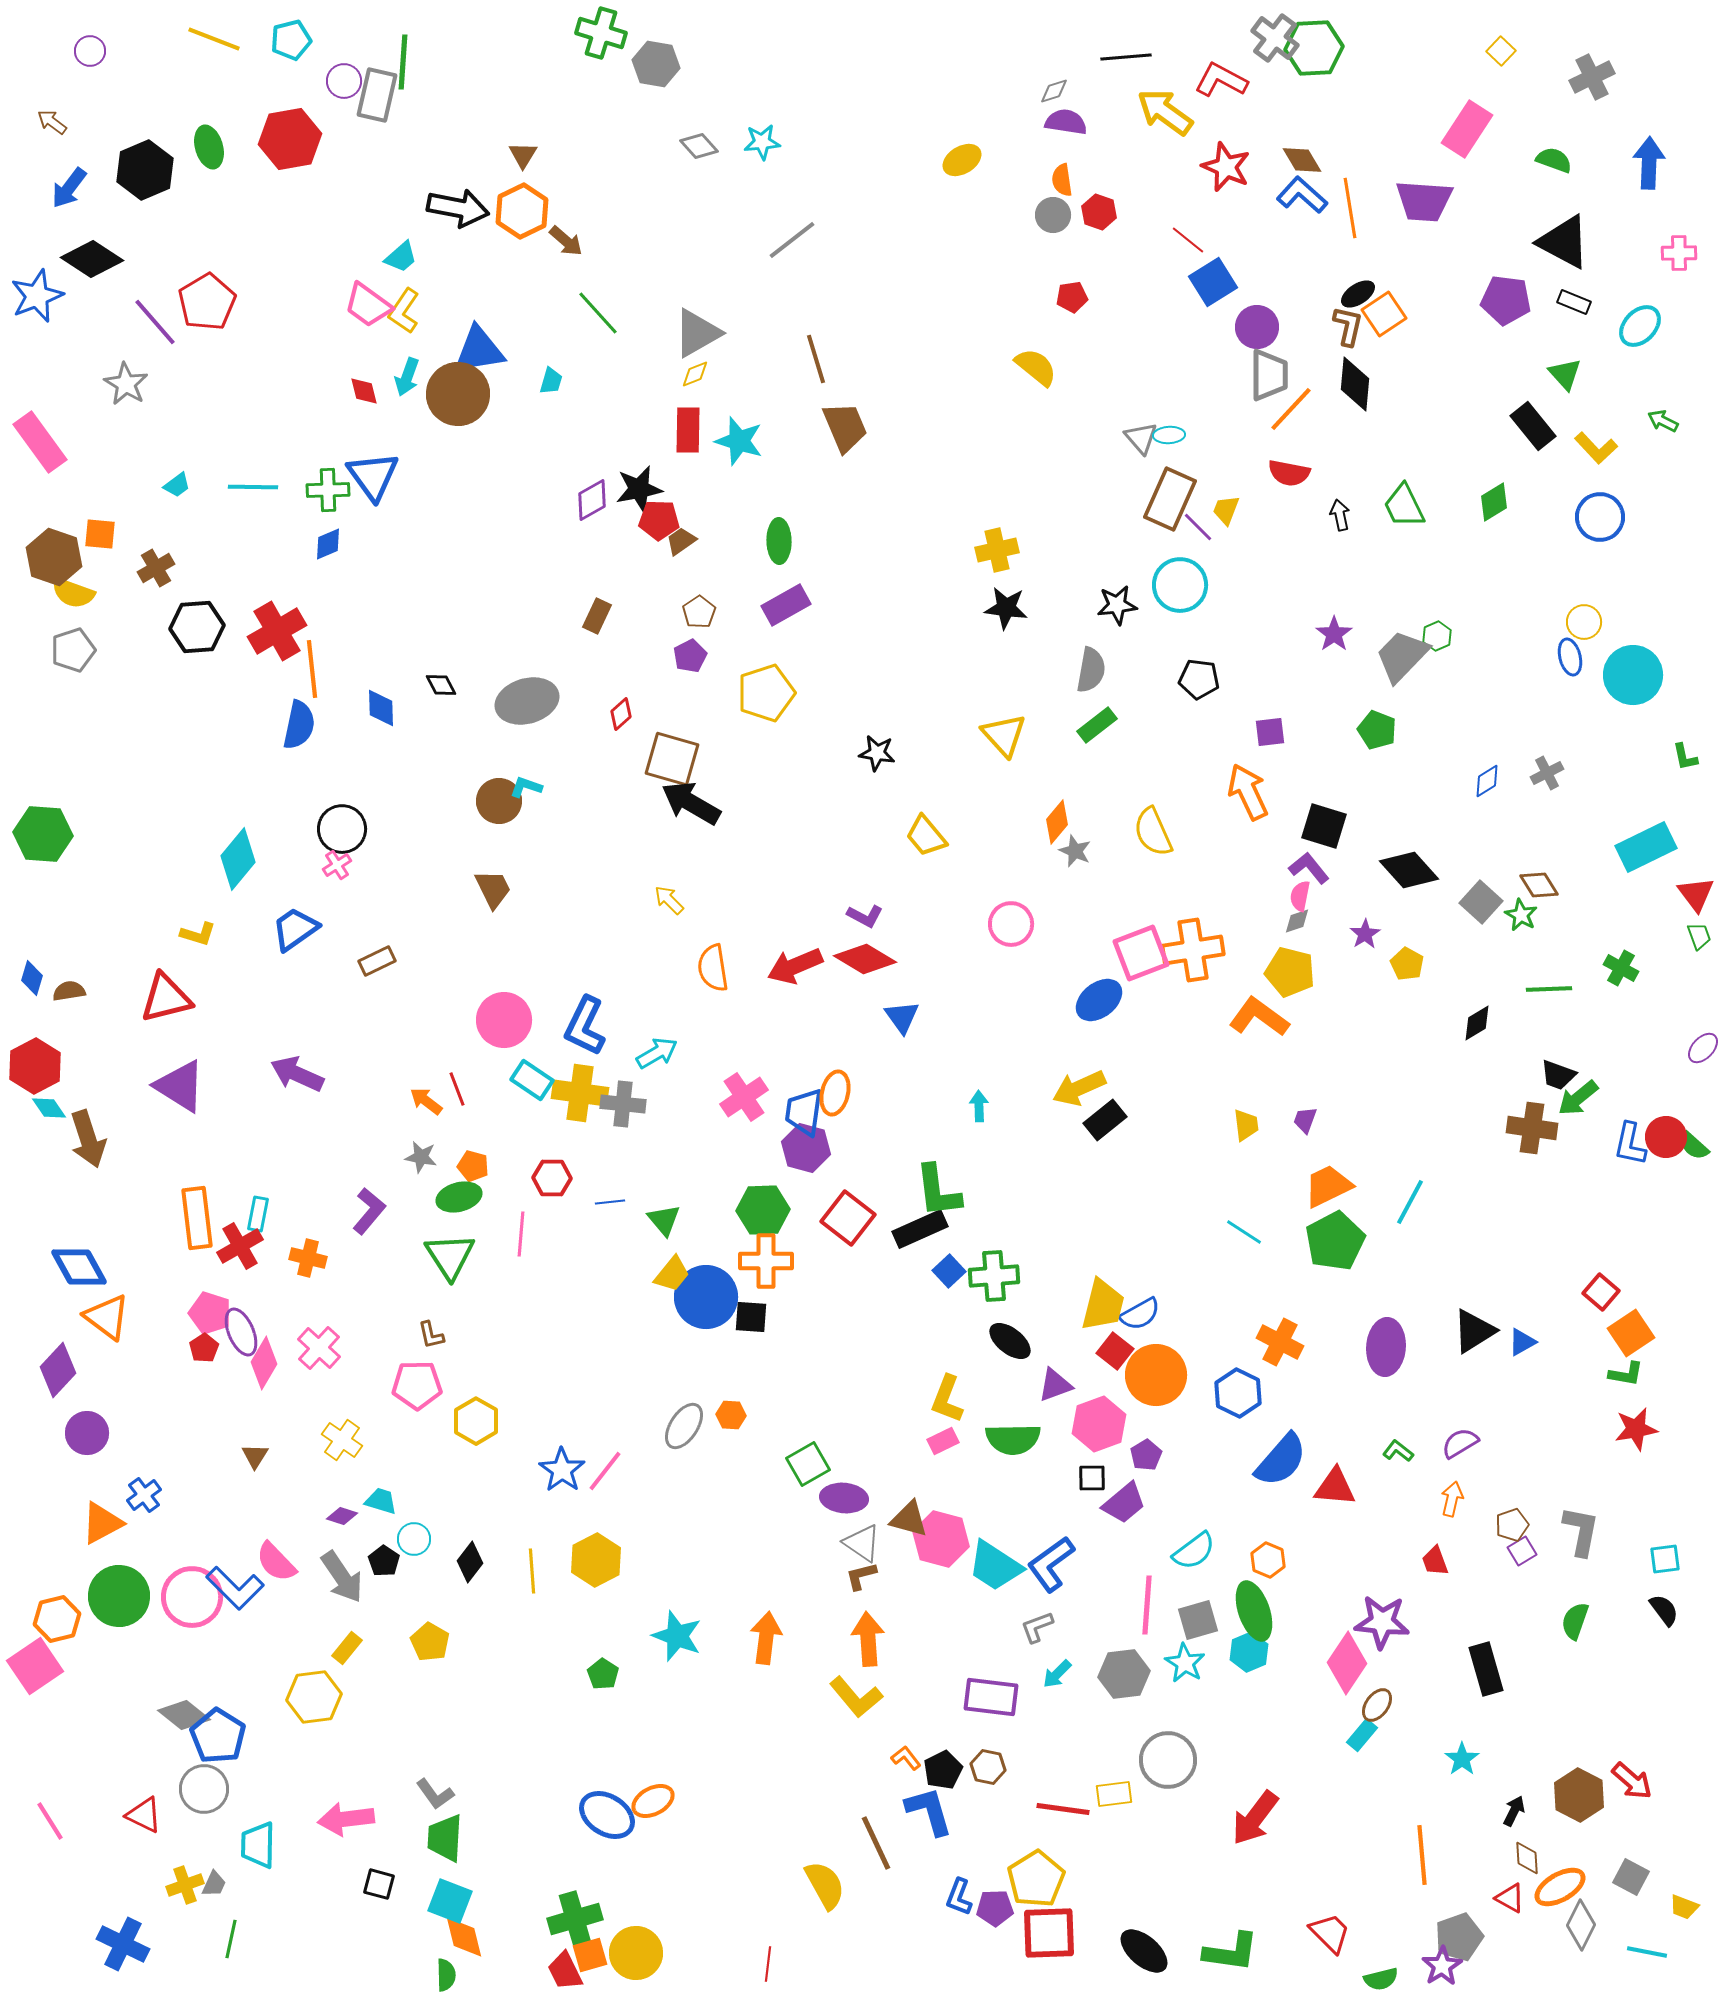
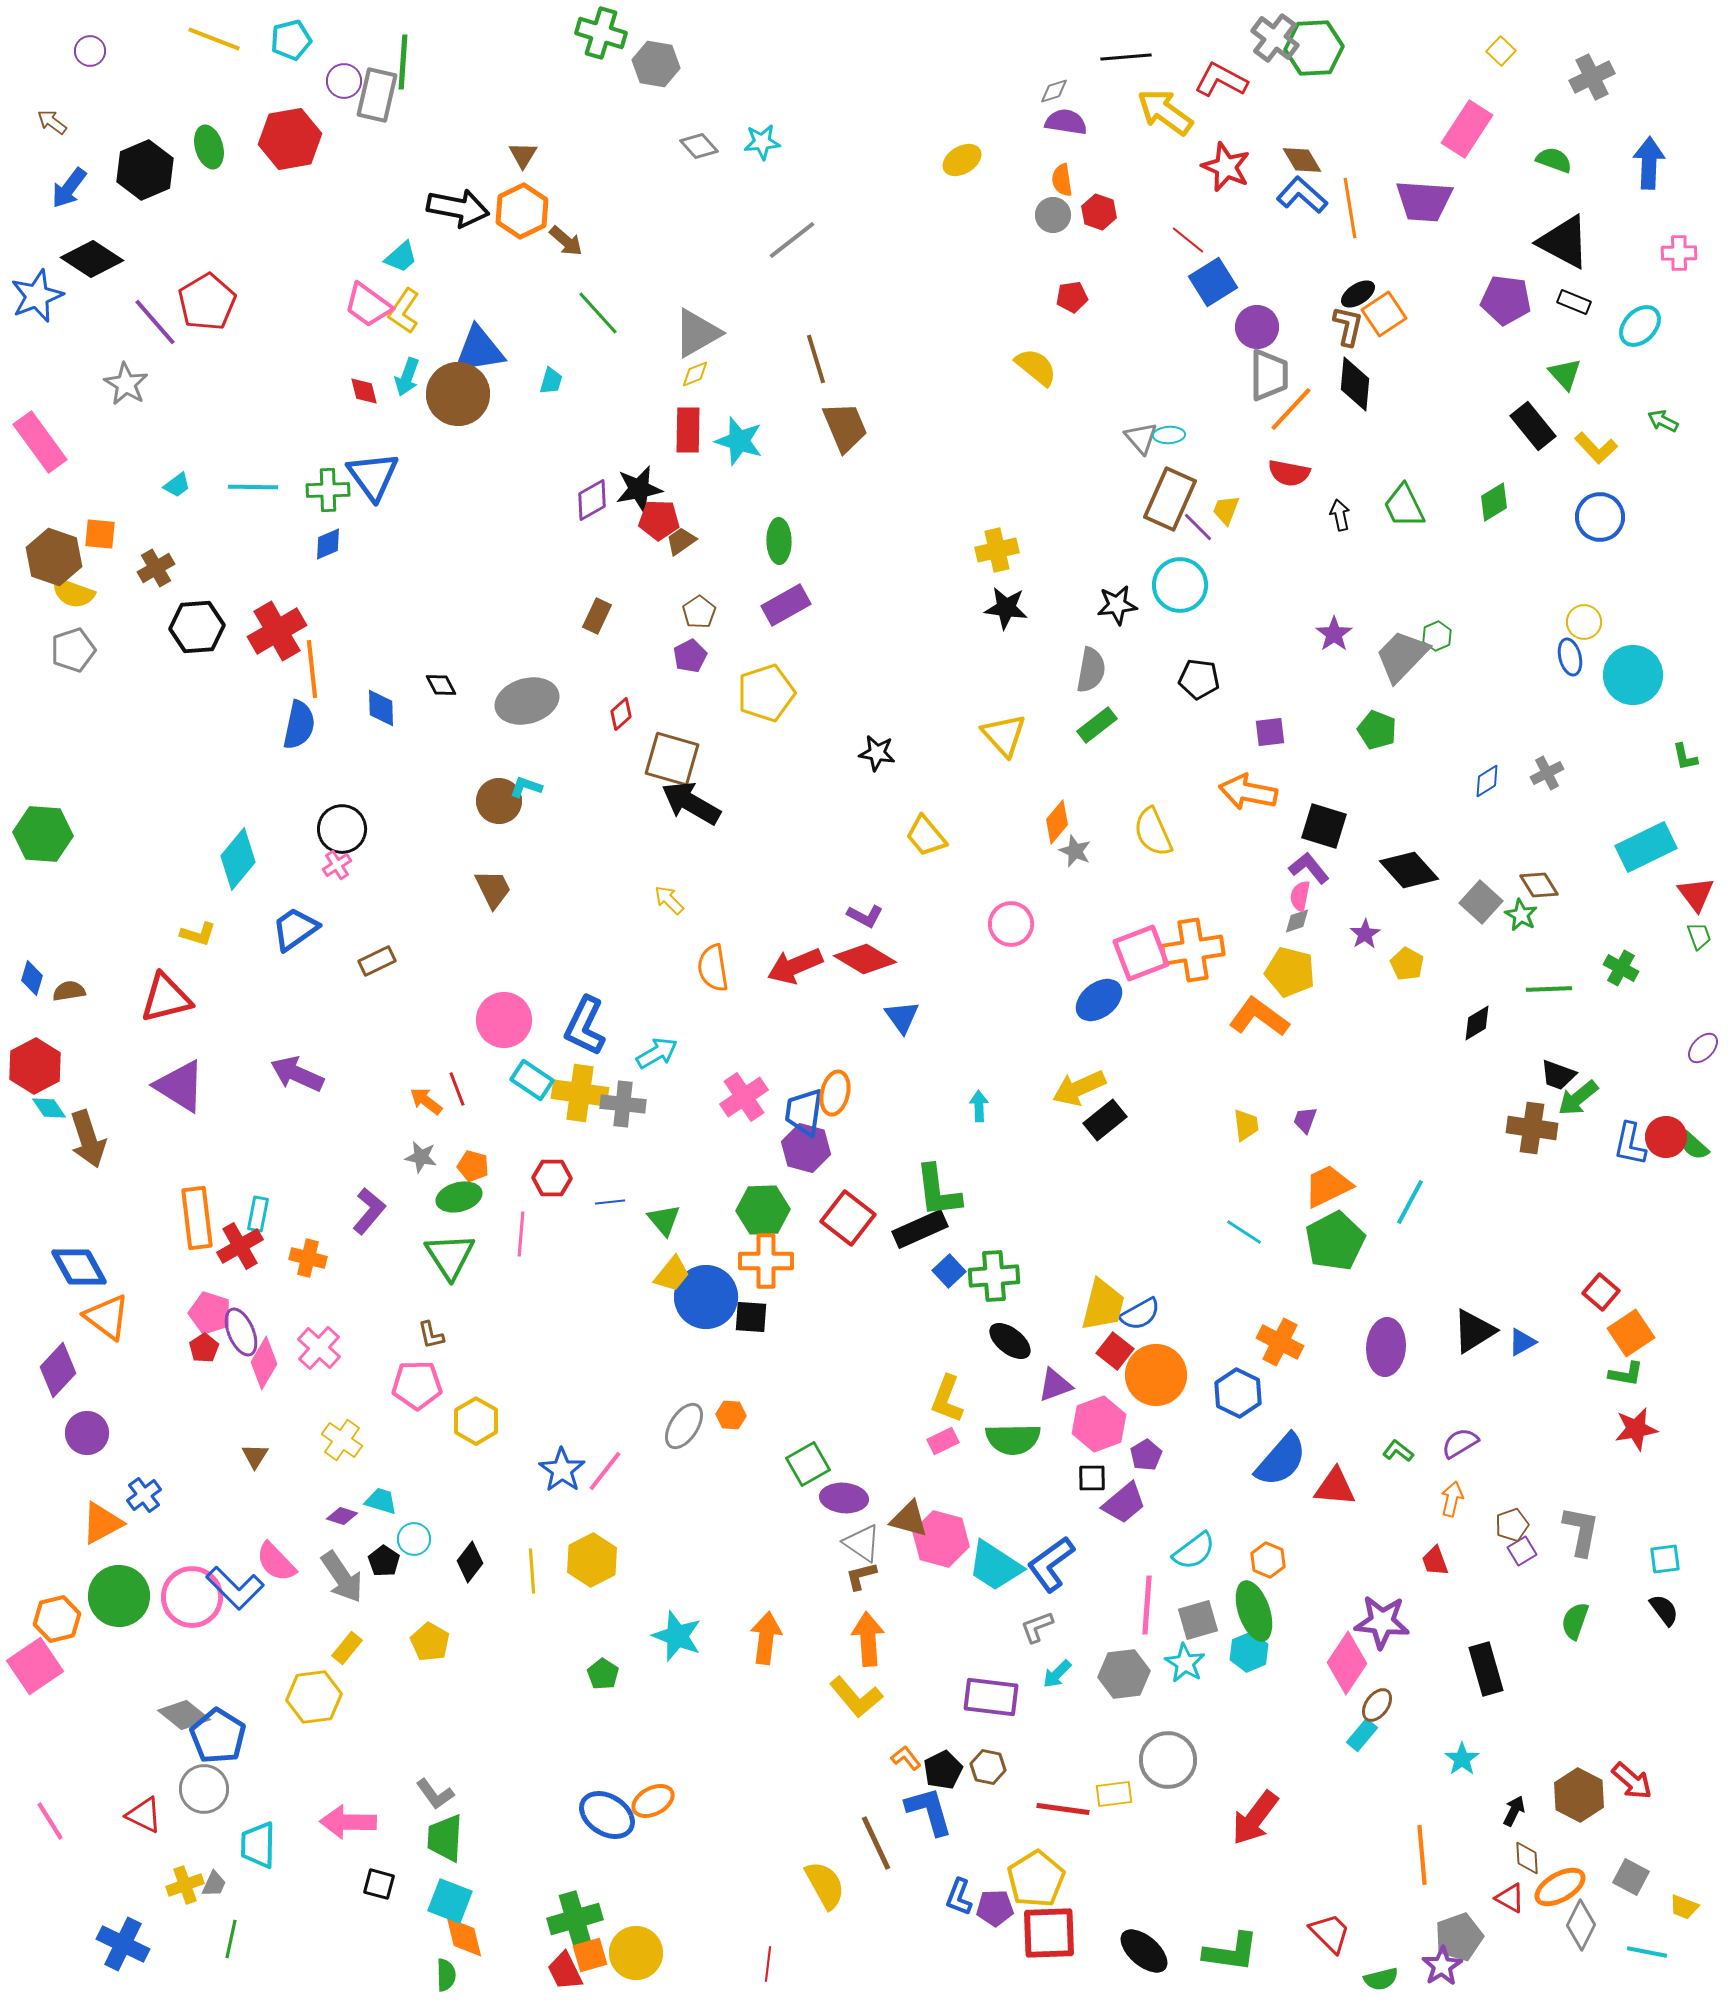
orange arrow at (1248, 792): rotated 54 degrees counterclockwise
yellow hexagon at (596, 1560): moved 4 px left
pink arrow at (346, 1819): moved 2 px right, 3 px down; rotated 8 degrees clockwise
